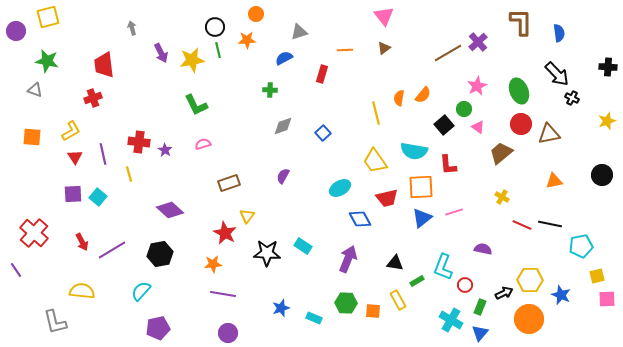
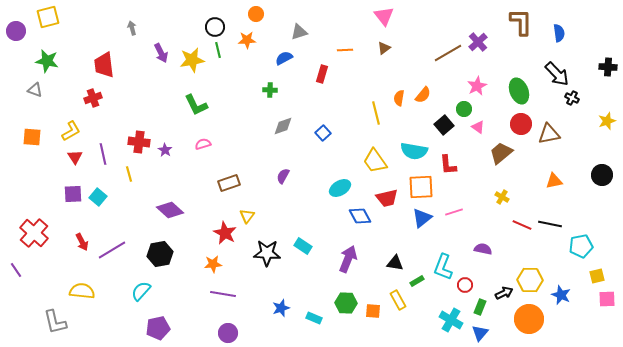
blue diamond at (360, 219): moved 3 px up
